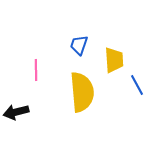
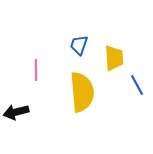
yellow trapezoid: moved 2 px up
